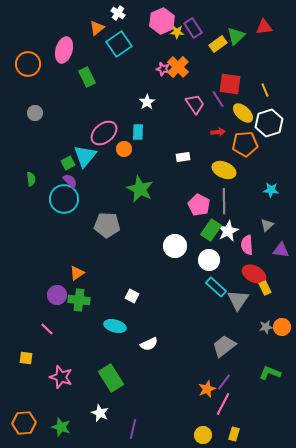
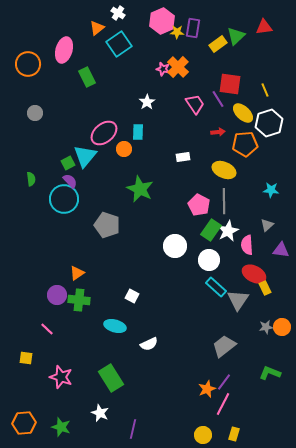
purple rectangle at (193, 28): rotated 42 degrees clockwise
gray pentagon at (107, 225): rotated 15 degrees clockwise
